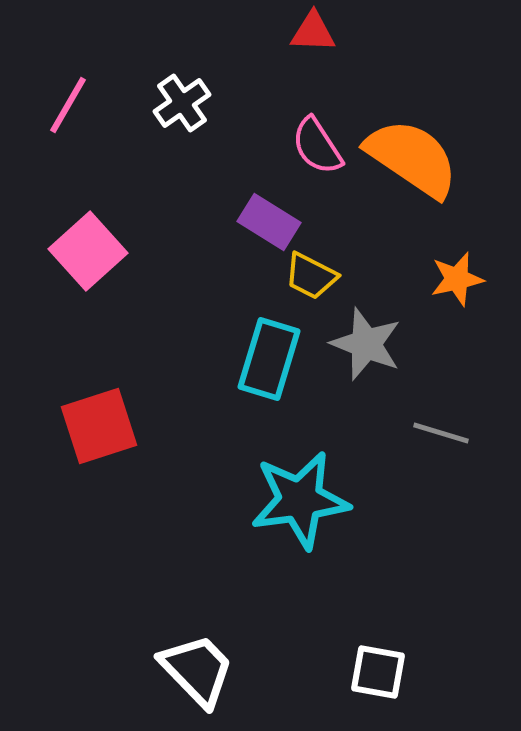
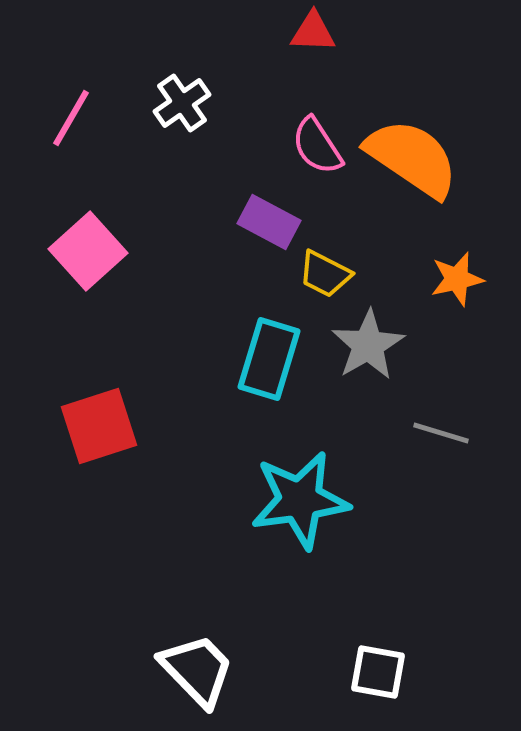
pink line: moved 3 px right, 13 px down
purple rectangle: rotated 4 degrees counterclockwise
yellow trapezoid: moved 14 px right, 2 px up
gray star: moved 2 px right, 1 px down; rotated 20 degrees clockwise
